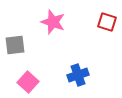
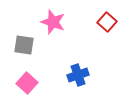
red square: rotated 24 degrees clockwise
gray square: moved 9 px right; rotated 15 degrees clockwise
pink square: moved 1 px left, 1 px down
